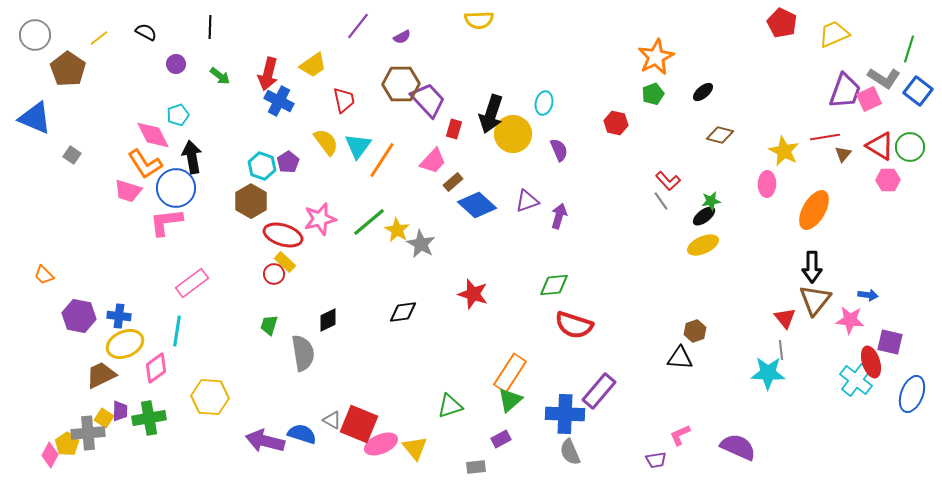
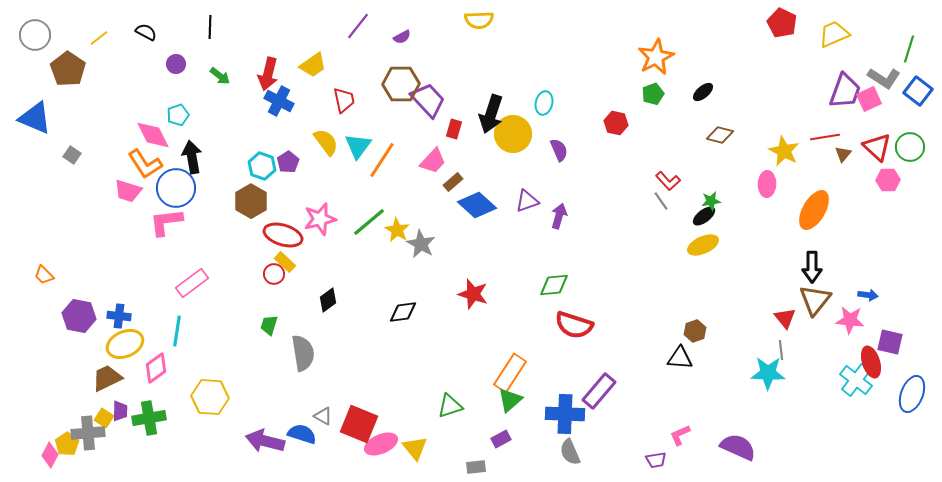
red triangle at (880, 146): moved 3 px left, 1 px down; rotated 12 degrees clockwise
black diamond at (328, 320): moved 20 px up; rotated 10 degrees counterclockwise
brown trapezoid at (101, 375): moved 6 px right, 3 px down
gray triangle at (332, 420): moved 9 px left, 4 px up
